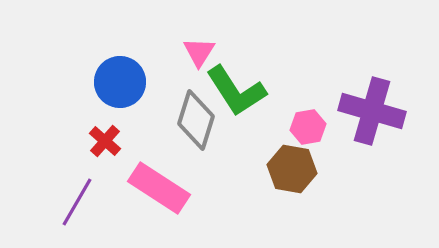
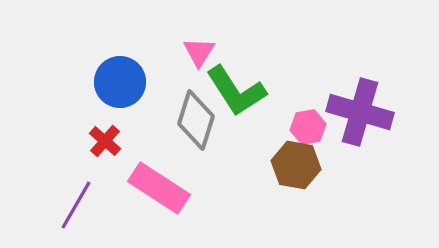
purple cross: moved 12 px left, 1 px down
brown hexagon: moved 4 px right, 4 px up
purple line: moved 1 px left, 3 px down
